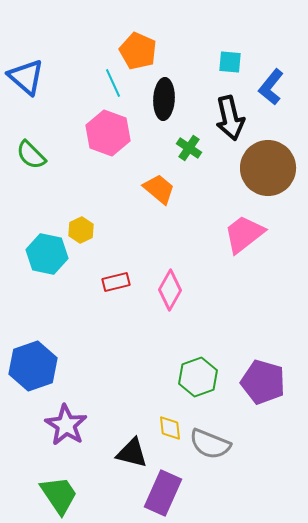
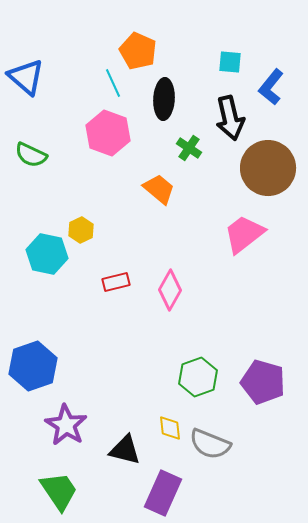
green semicircle: rotated 20 degrees counterclockwise
black triangle: moved 7 px left, 3 px up
green trapezoid: moved 4 px up
